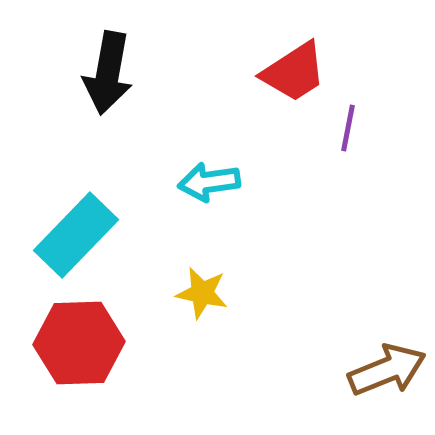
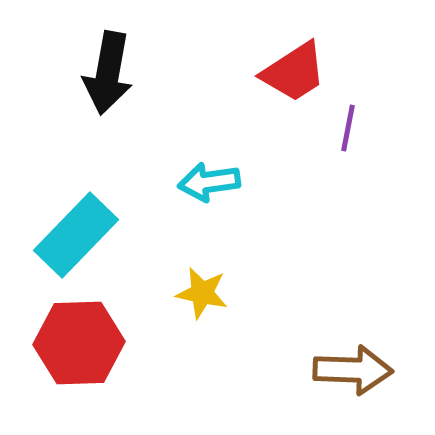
brown arrow: moved 34 px left; rotated 24 degrees clockwise
